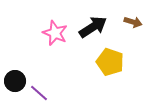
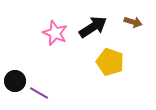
purple line: rotated 12 degrees counterclockwise
